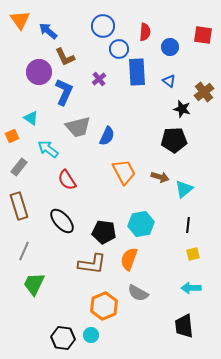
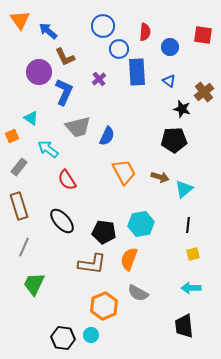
gray line at (24, 251): moved 4 px up
